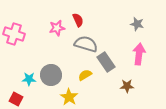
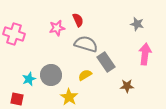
pink arrow: moved 6 px right
cyan star: rotated 24 degrees counterclockwise
red square: moved 1 px right; rotated 16 degrees counterclockwise
